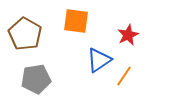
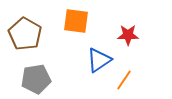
red star: rotated 25 degrees clockwise
orange line: moved 4 px down
